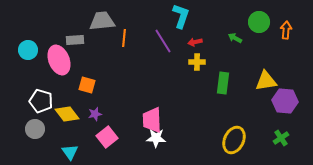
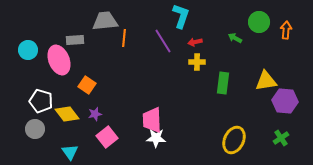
gray trapezoid: moved 3 px right
orange square: rotated 18 degrees clockwise
